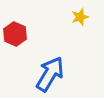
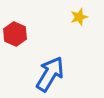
yellow star: moved 1 px left
